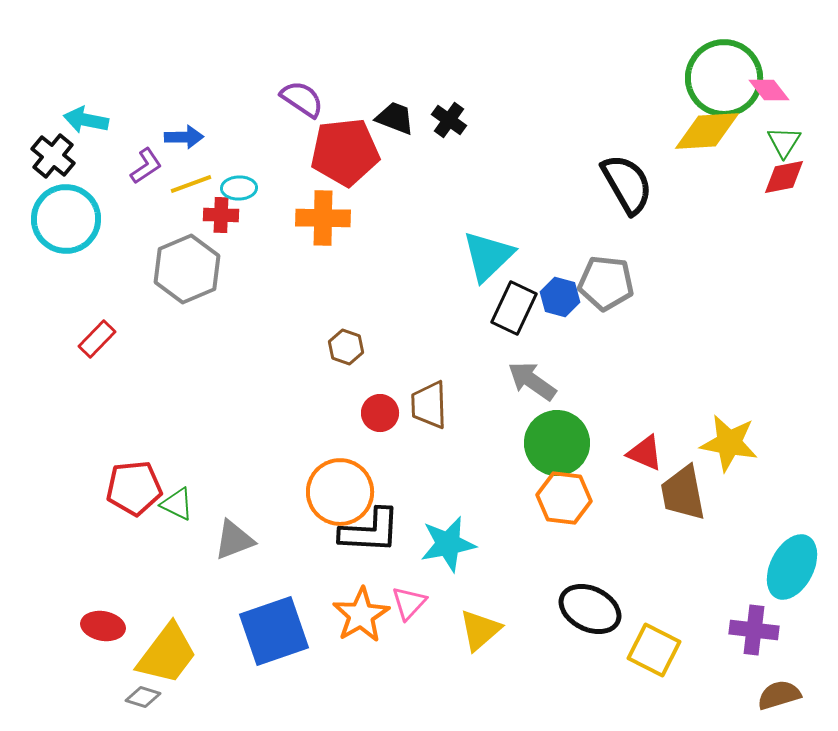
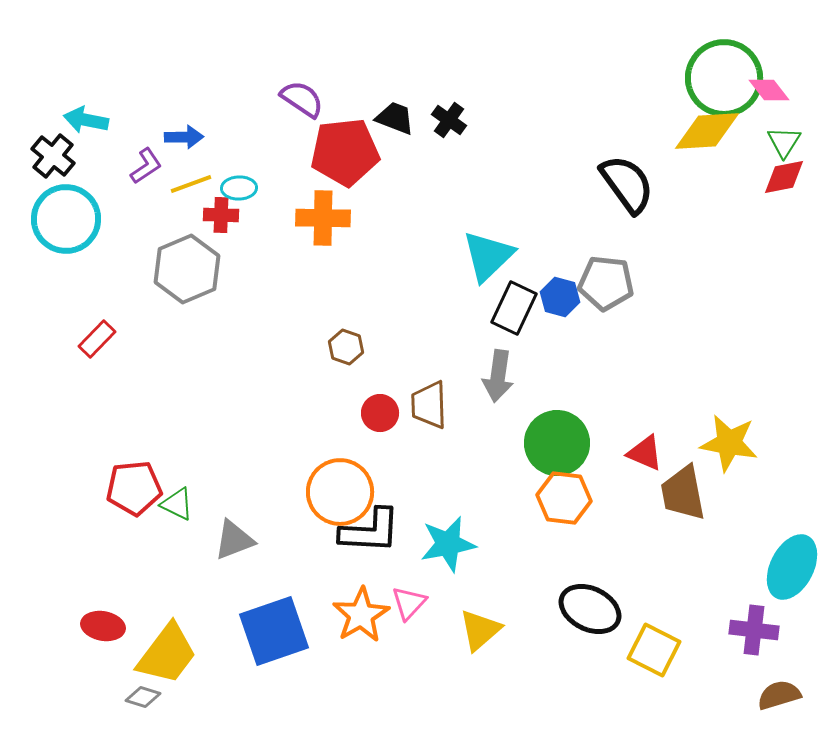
black semicircle at (627, 184): rotated 6 degrees counterclockwise
gray arrow at (532, 381): moved 34 px left, 5 px up; rotated 117 degrees counterclockwise
